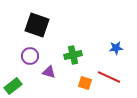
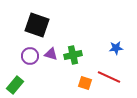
purple triangle: moved 2 px right, 18 px up
green rectangle: moved 2 px right, 1 px up; rotated 12 degrees counterclockwise
